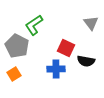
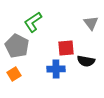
green L-shape: moved 1 px left, 3 px up
red square: rotated 30 degrees counterclockwise
